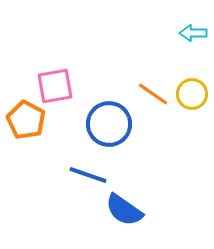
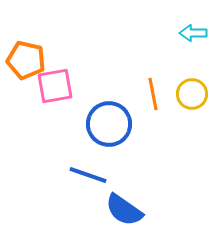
orange line: rotated 44 degrees clockwise
orange pentagon: moved 60 px up; rotated 15 degrees counterclockwise
